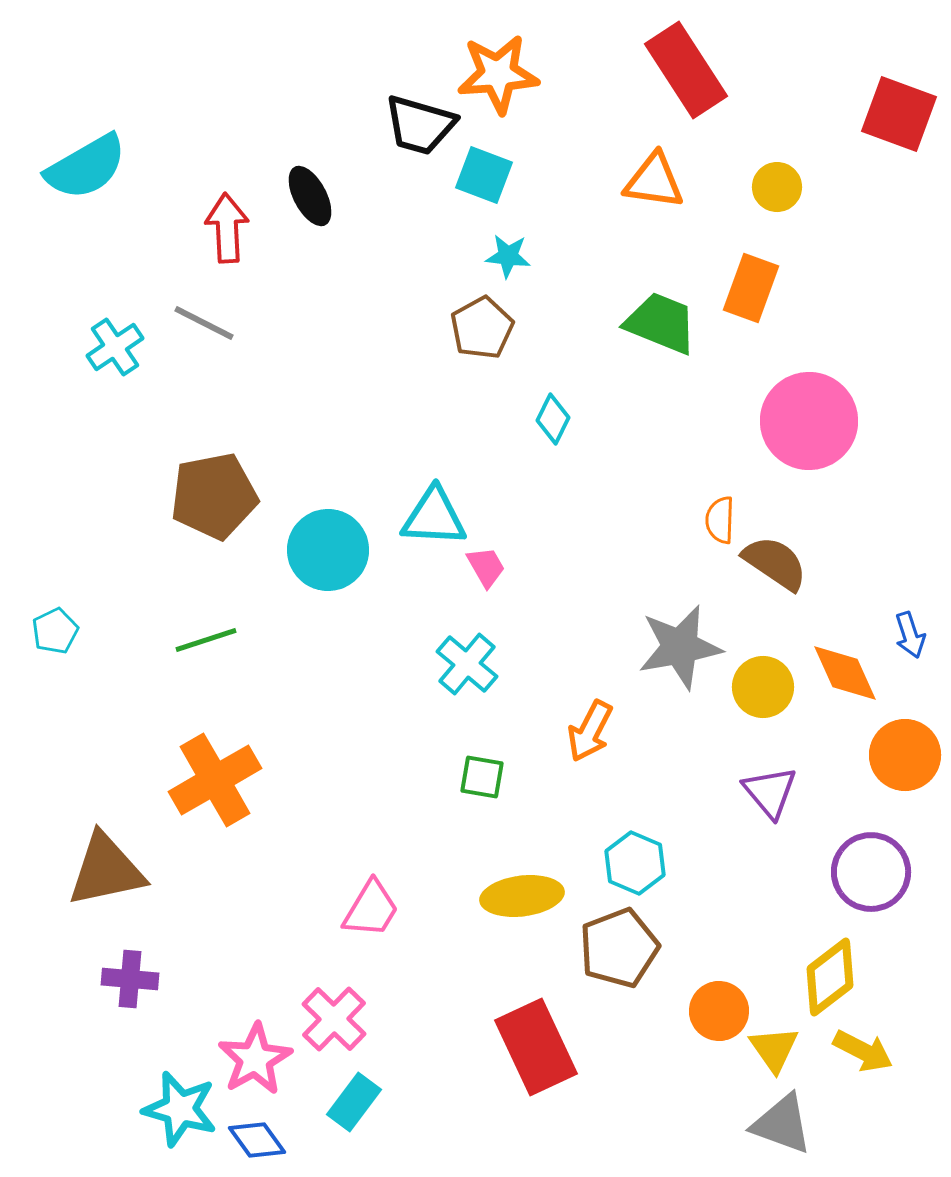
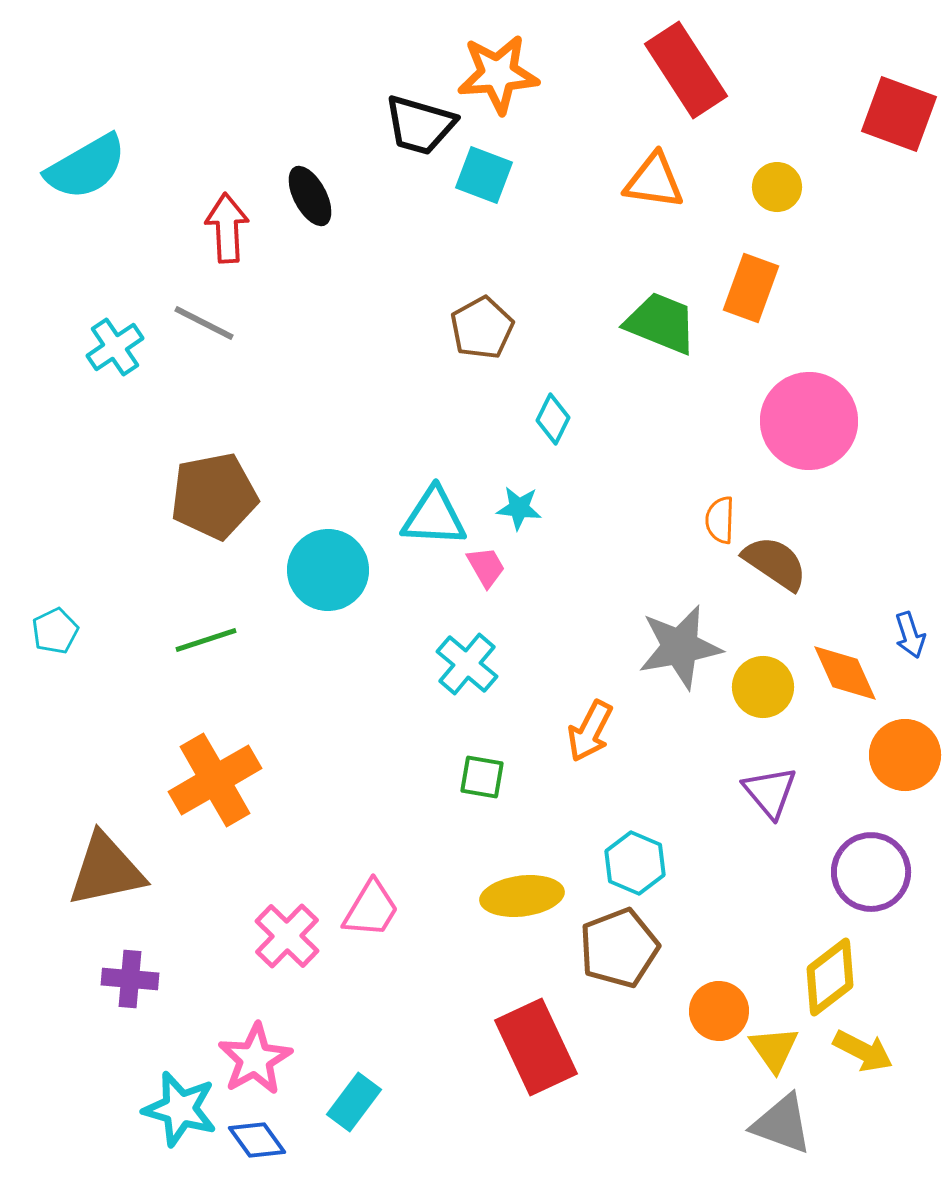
cyan star at (508, 256): moved 11 px right, 252 px down
cyan circle at (328, 550): moved 20 px down
pink cross at (334, 1019): moved 47 px left, 83 px up
